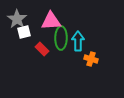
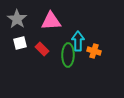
white square: moved 4 px left, 11 px down
green ellipse: moved 7 px right, 17 px down
orange cross: moved 3 px right, 8 px up
